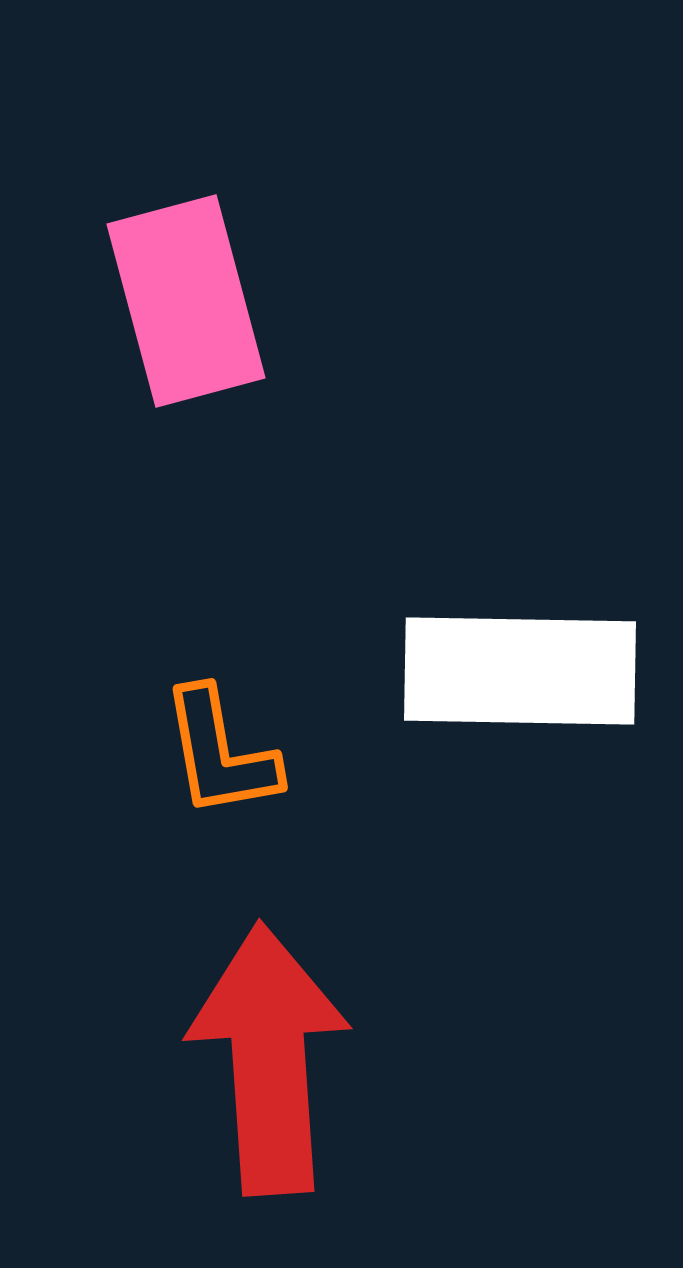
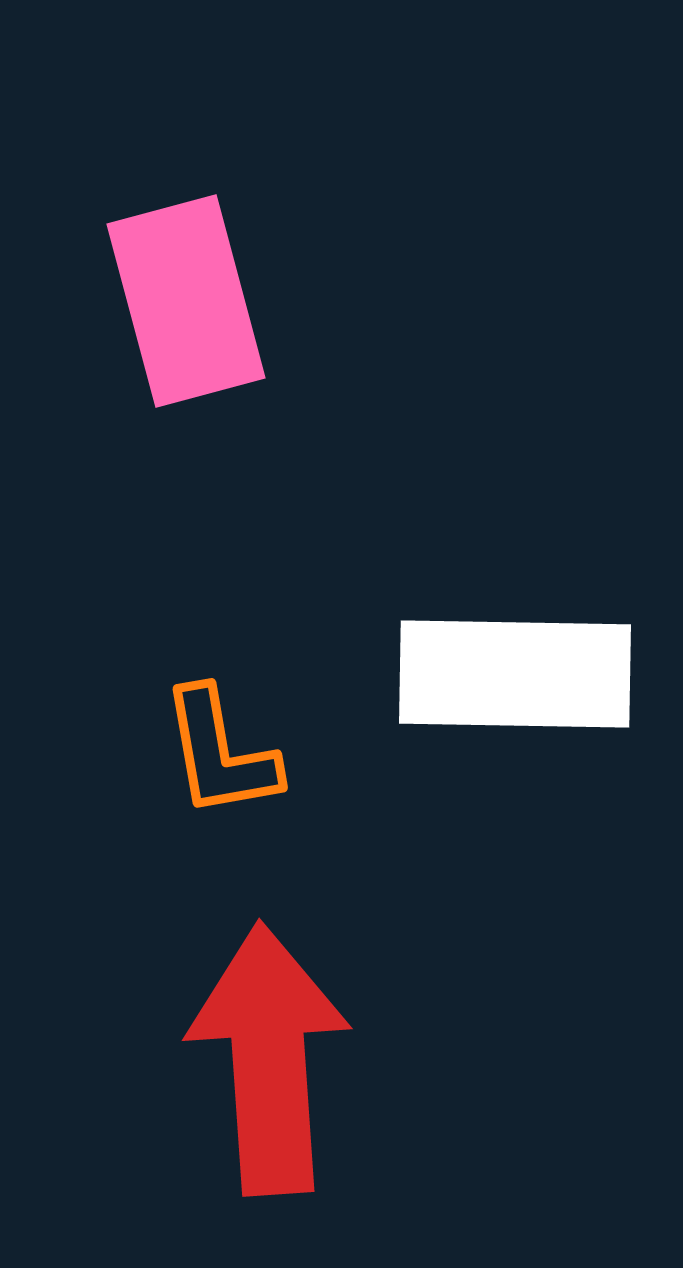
white rectangle: moved 5 px left, 3 px down
